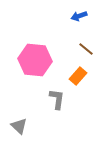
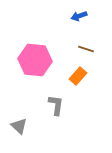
brown line: rotated 21 degrees counterclockwise
gray L-shape: moved 1 px left, 6 px down
